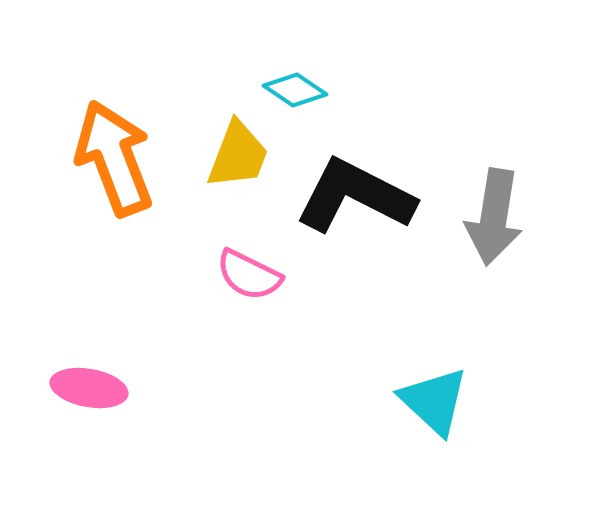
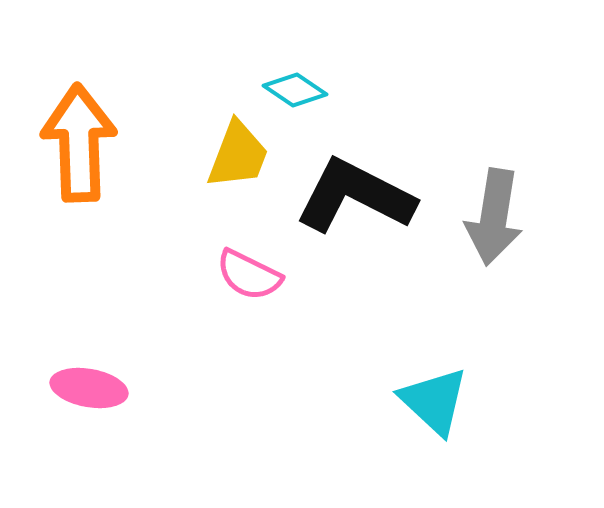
orange arrow: moved 35 px left, 15 px up; rotated 19 degrees clockwise
